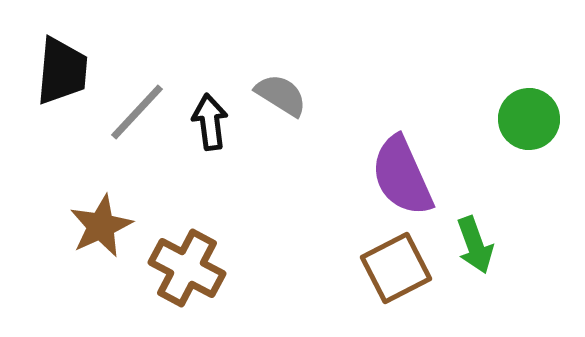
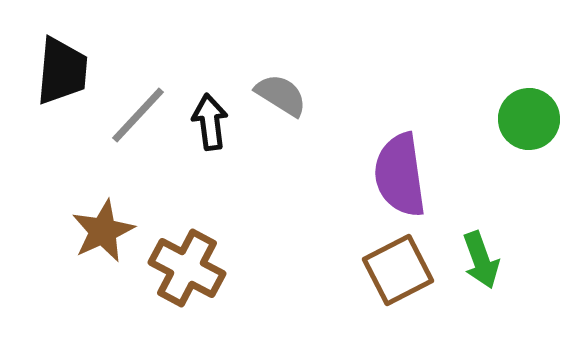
gray line: moved 1 px right, 3 px down
purple semicircle: moved 2 px left, 1 px up; rotated 16 degrees clockwise
brown star: moved 2 px right, 5 px down
green arrow: moved 6 px right, 15 px down
brown square: moved 2 px right, 2 px down
